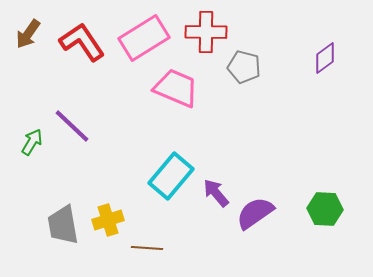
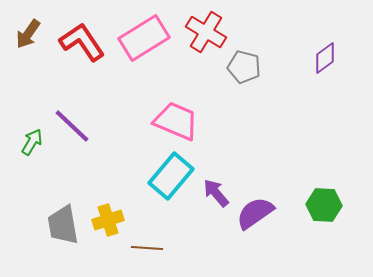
red cross: rotated 30 degrees clockwise
pink trapezoid: moved 33 px down
green hexagon: moved 1 px left, 4 px up
